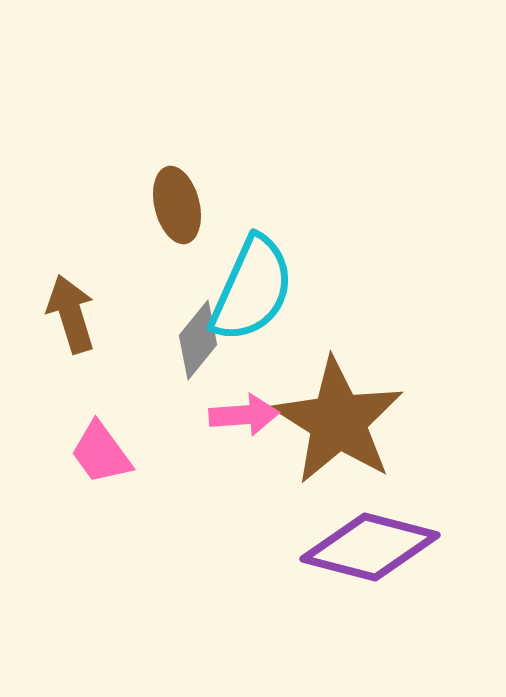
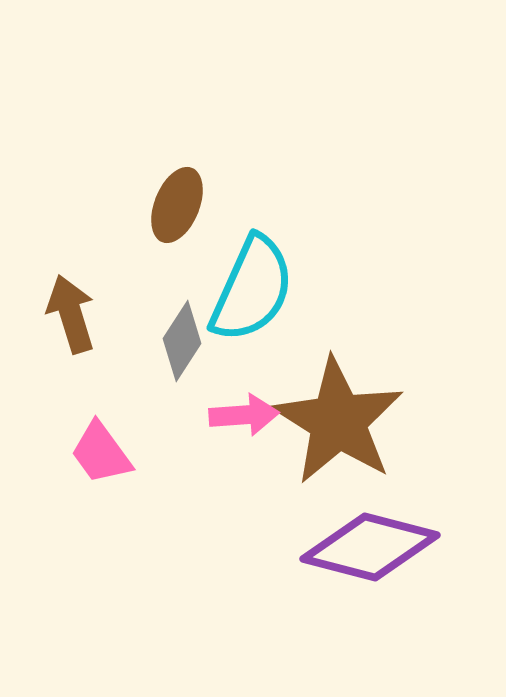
brown ellipse: rotated 36 degrees clockwise
gray diamond: moved 16 px left, 1 px down; rotated 6 degrees counterclockwise
